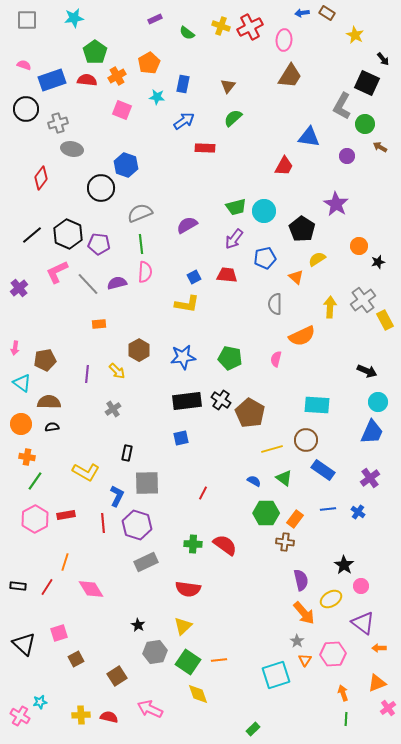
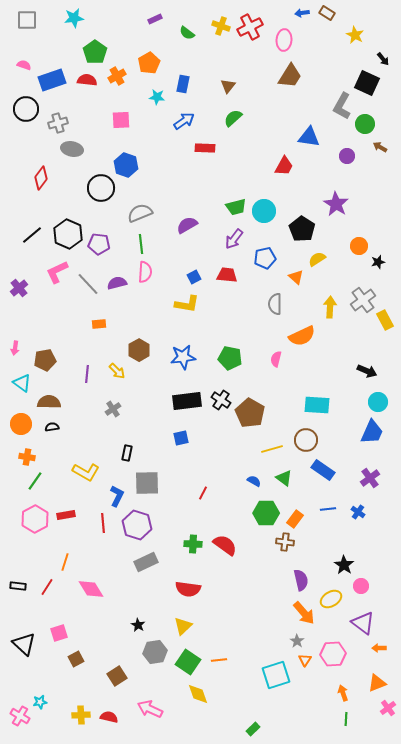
pink square at (122, 110): moved 1 px left, 10 px down; rotated 24 degrees counterclockwise
